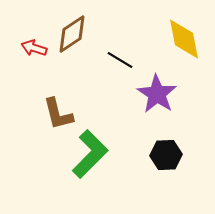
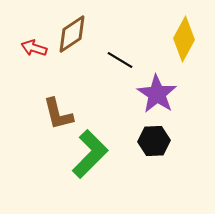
yellow diamond: rotated 39 degrees clockwise
black hexagon: moved 12 px left, 14 px up
